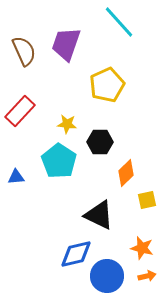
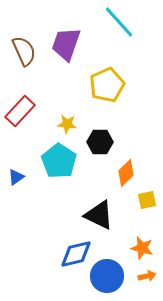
blue triangle: rotated 30 degrees counterclockwise
